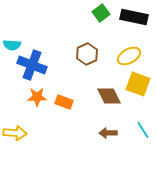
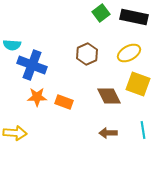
yellow ellipse: moved 3 px up
cyan line: rotated 24 degrees clockwise
